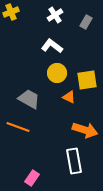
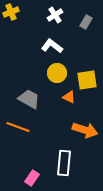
white rectangle: moved 10 px left, 2 px down; rotated 15 degrees clockwise
